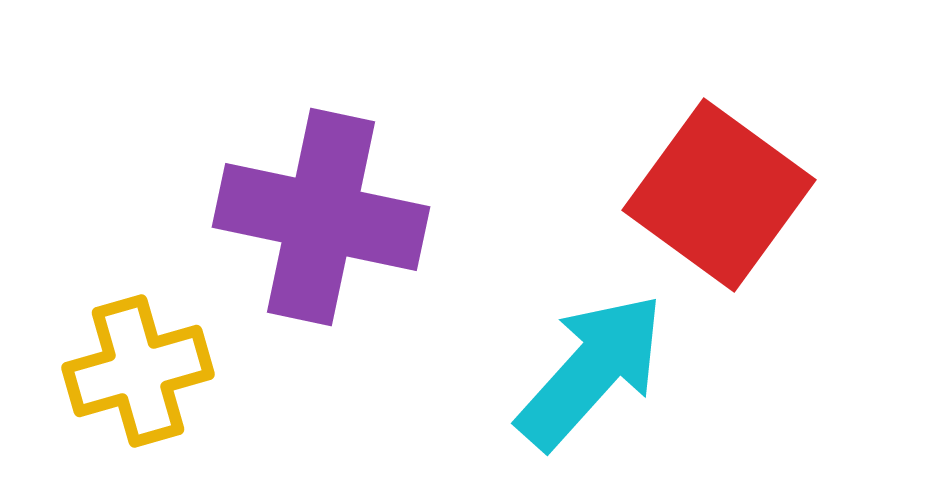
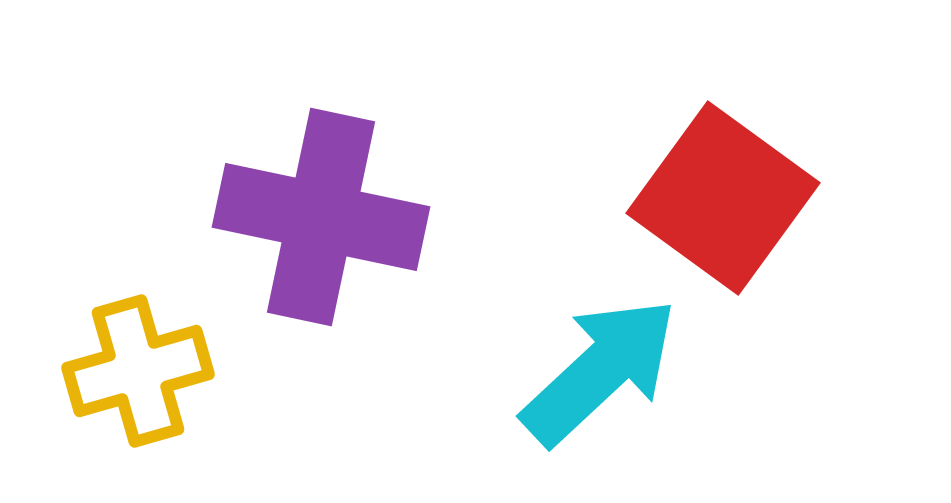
red square: moved 4 px right, 3 px down
cyan arrow: moved 9 px right; rotated 5 degrees clockwise
